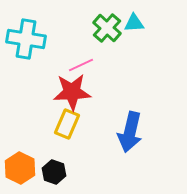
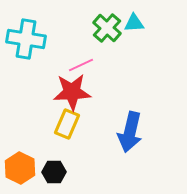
black hexagon: rotated 20 degrees counterclockwise
